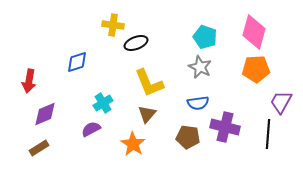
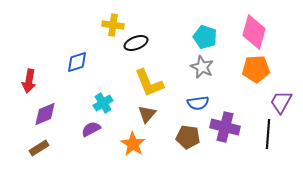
gray star: moved 2 px right
